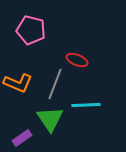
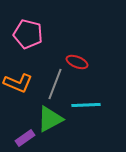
pink pentagon: moved 3 px left, 4 px down
red ellipse: moved 2 px down
green triangle: rotated 36 degrees clockwise
purple rectangle: moved 3 px right
